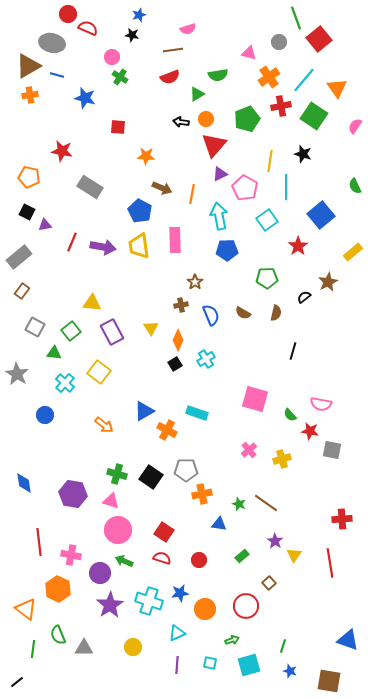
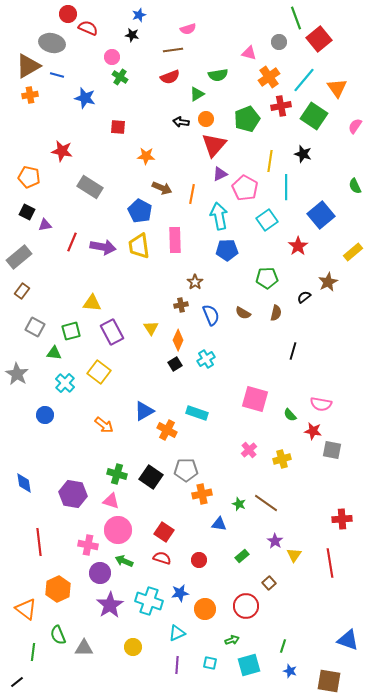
green square at (71, 331): rotated 24 degrees clockwise
red star at (310, 431): moved 3 px right
pink cross at (71, 555): moved 17 px right, 10 px up
orange hexagon at (58, 589): rotated 10 degrees clockwise
green line at (33, 649): moved 3 px down
